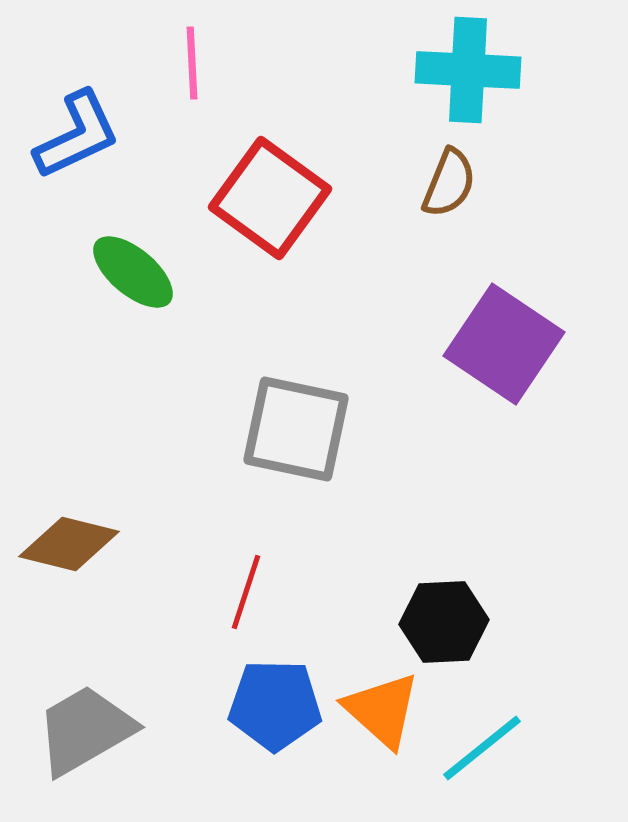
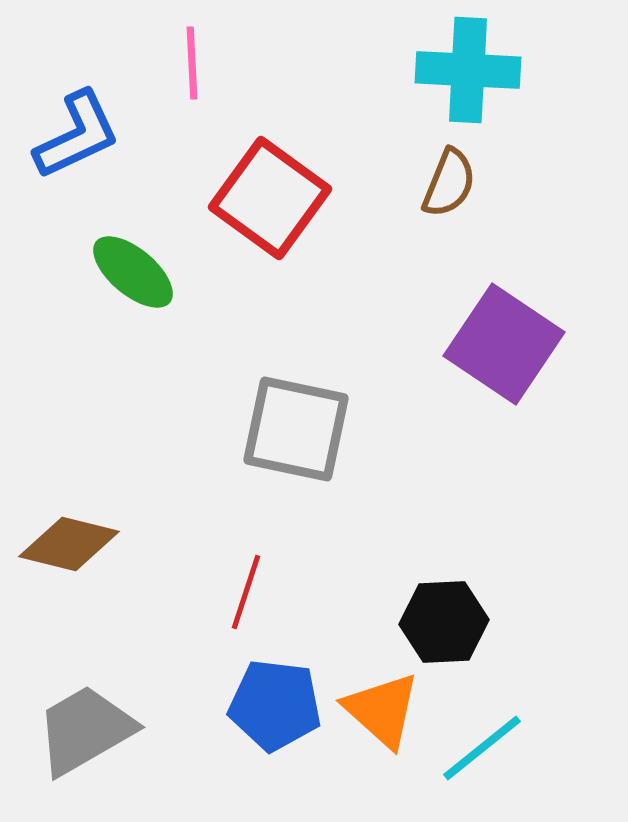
blue pentagon: rotated 6 degrees clockwise
